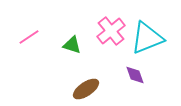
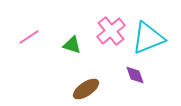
cyan triangle: moved 1 px right
